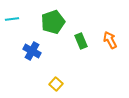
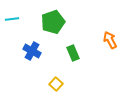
green rectangle: moved 8 px left, 12 px down
